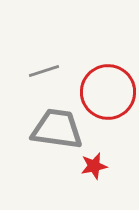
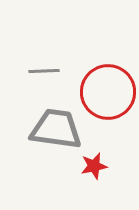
gray line: rotated 16 degrees clockwise
gray trapezoid: moved 1 px left
